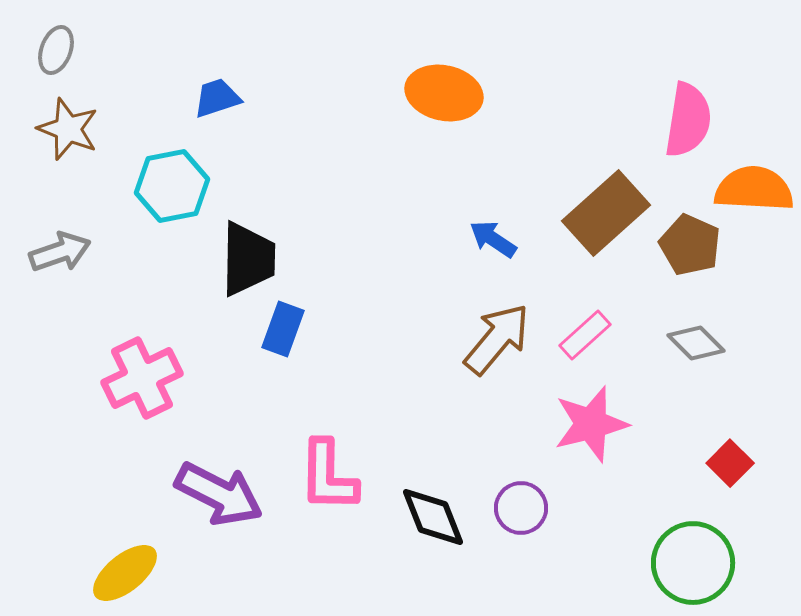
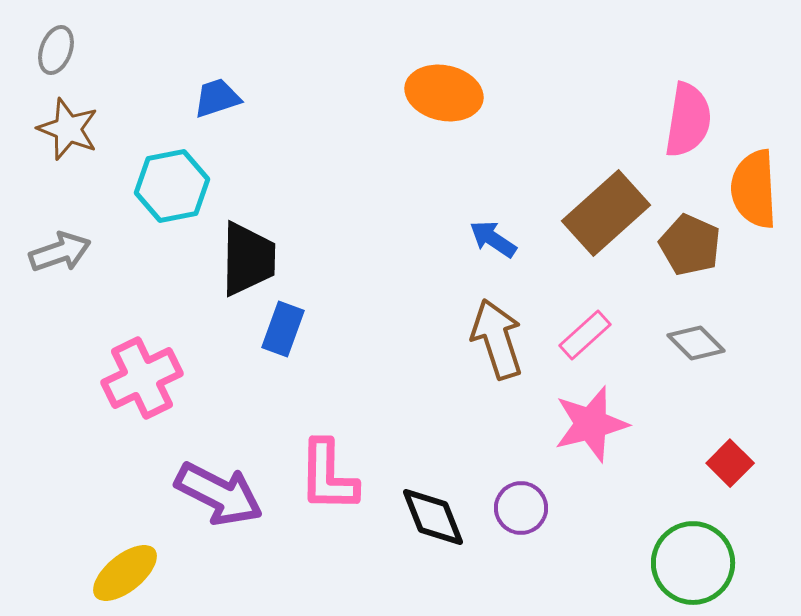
orange semicircle: rotated 96 degrees counterclockwise
brown arrow: rotated 58 degrees counterclockwise
